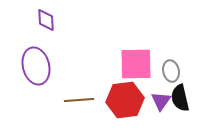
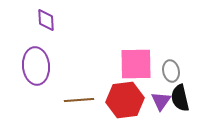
purple ellipse: rotated 9 degrees clockwise
